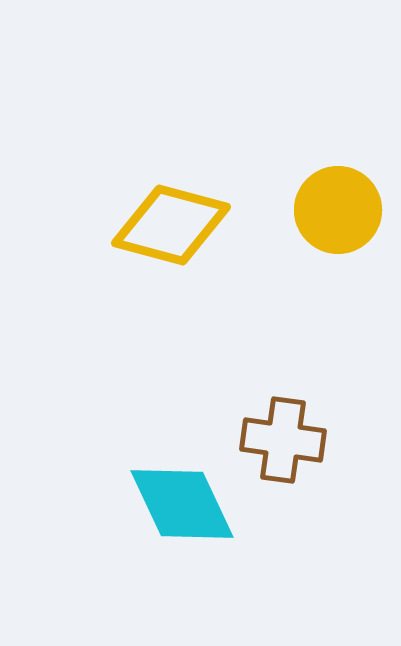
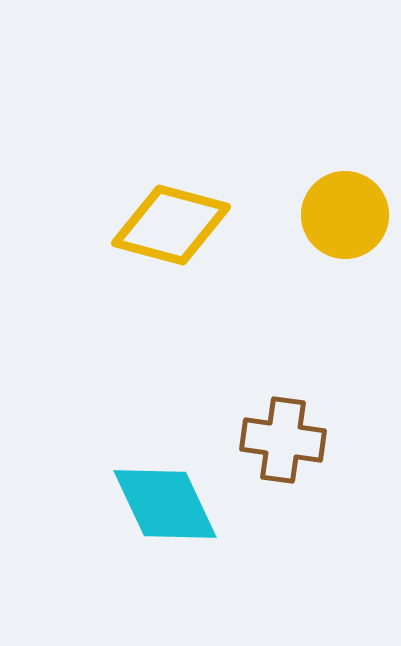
yellow circle: moved 7 px right, 5 px down
cyan diamond: moved 17 px left
